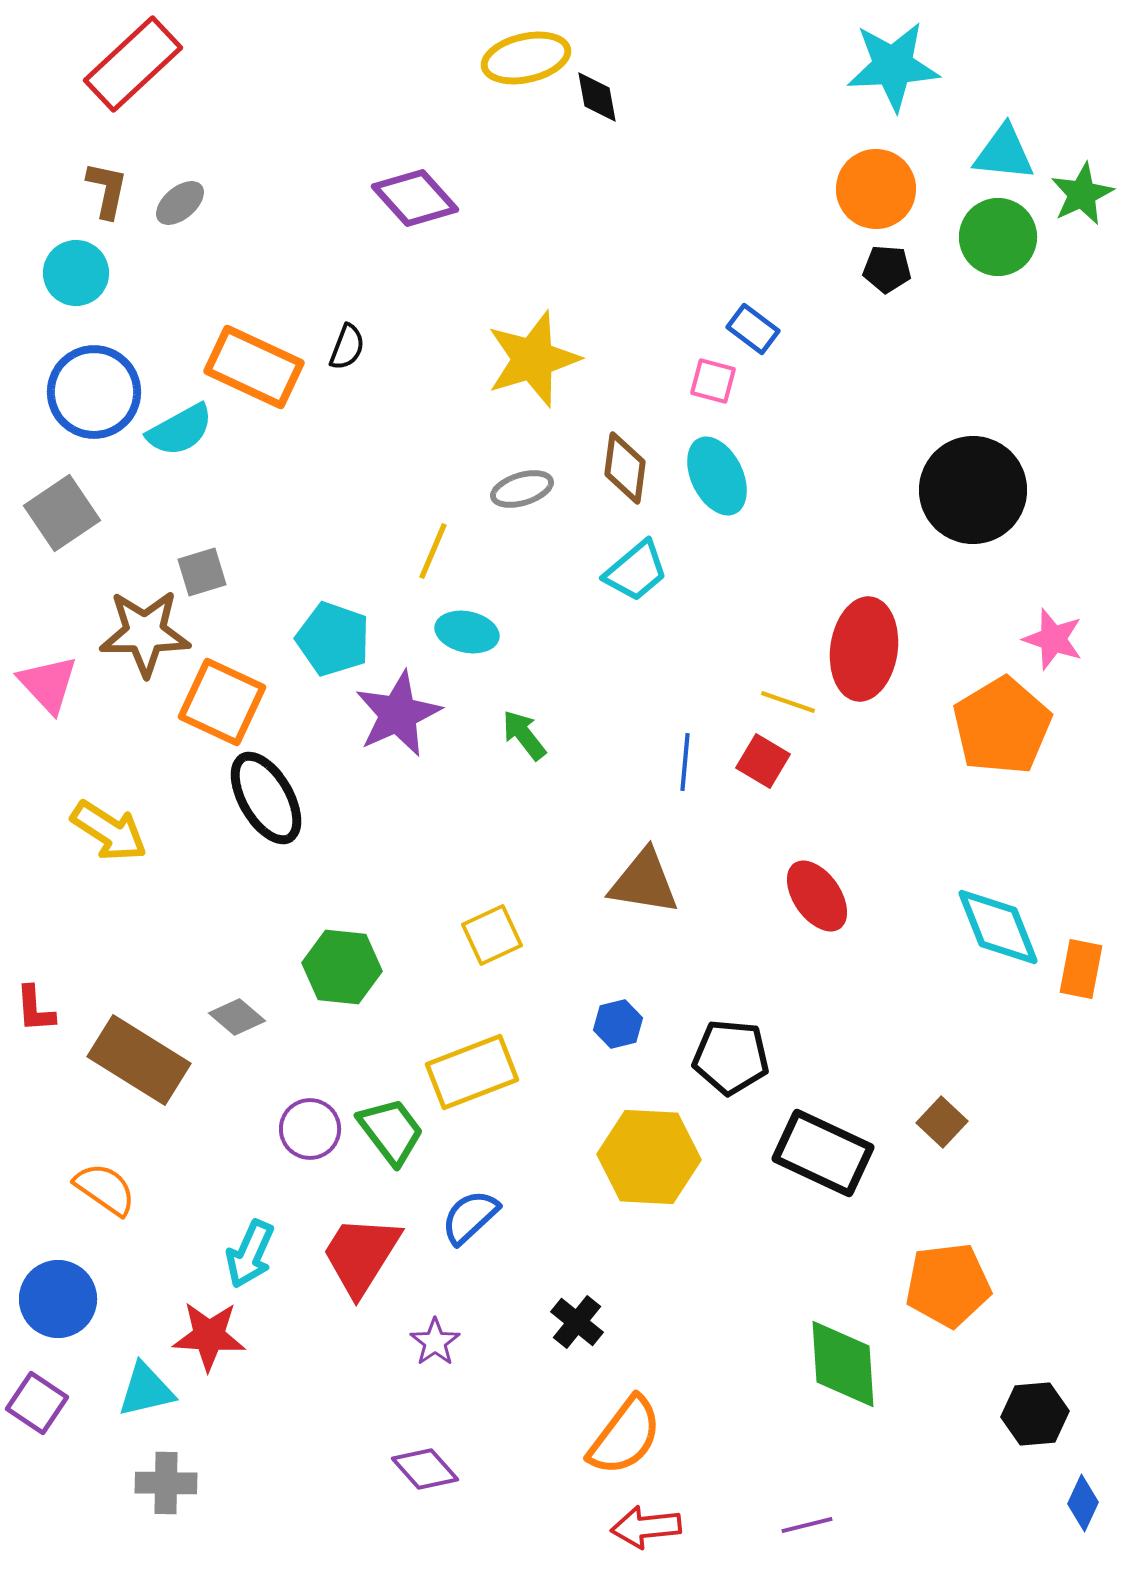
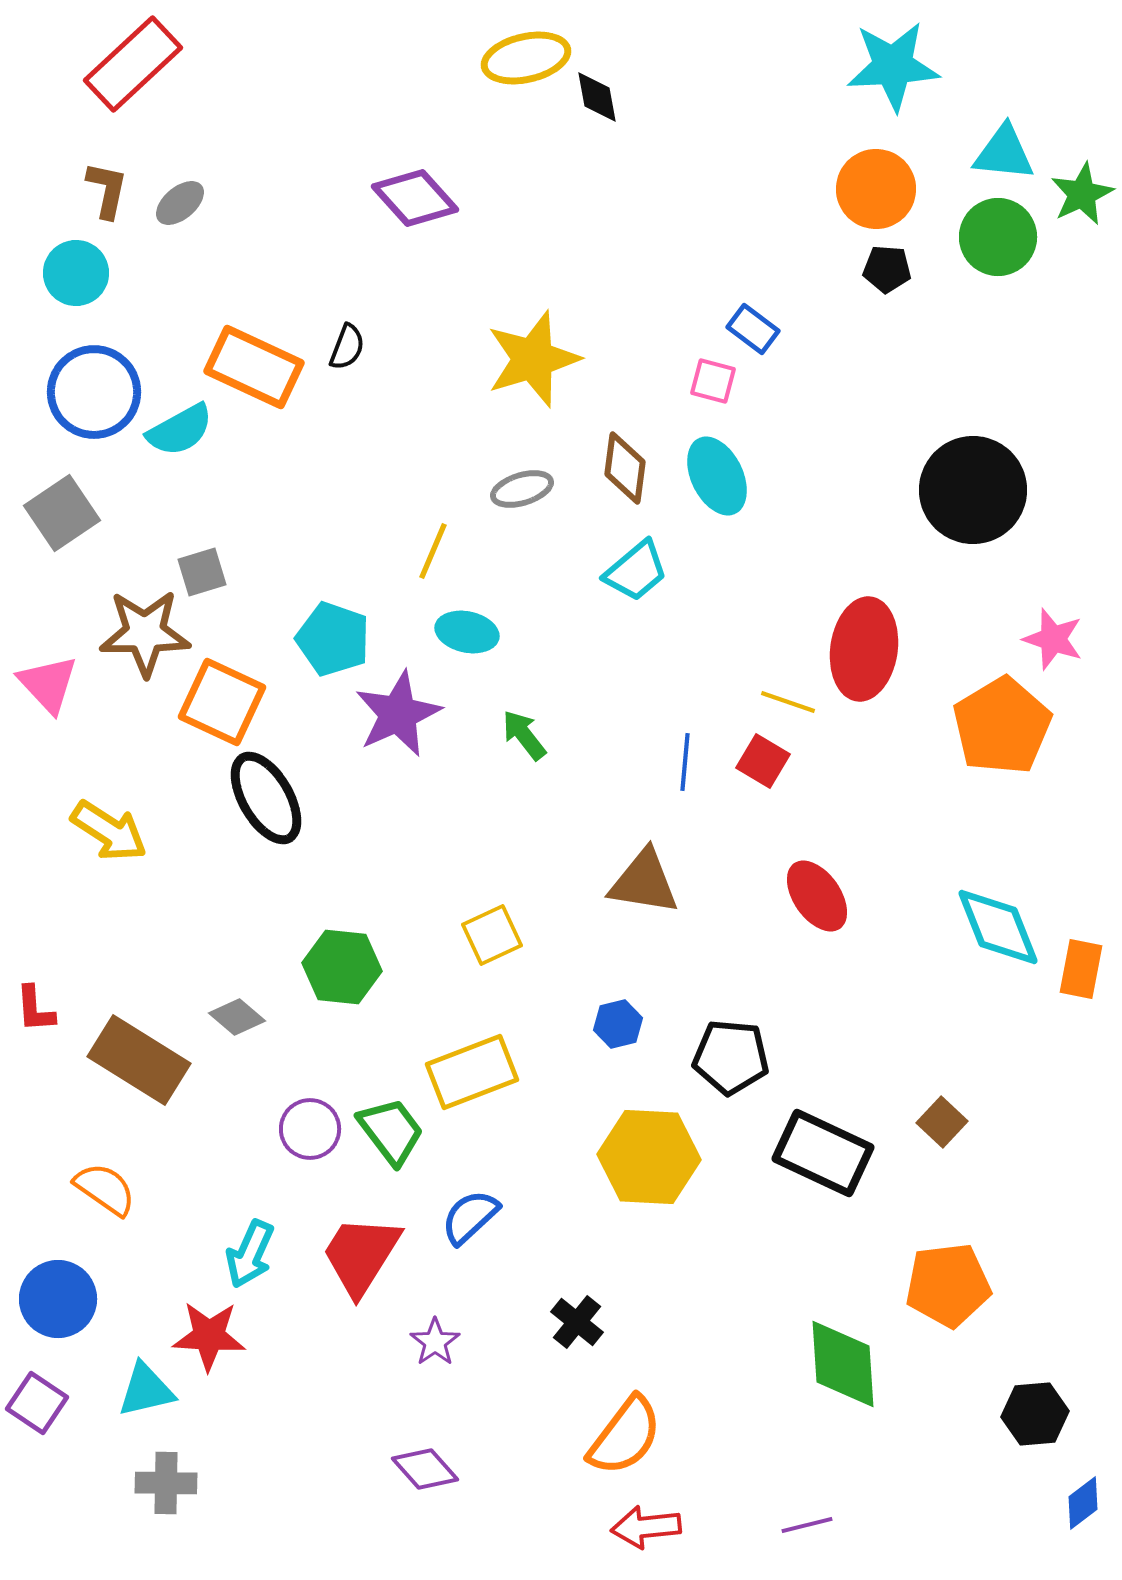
blue diamond at (1083, 1503): rotated 28 degrees clockwise
